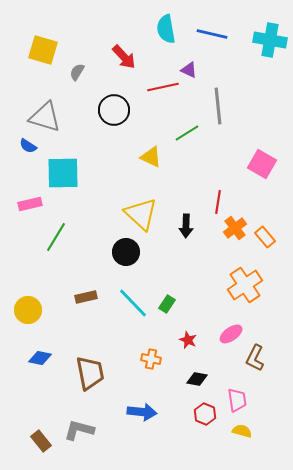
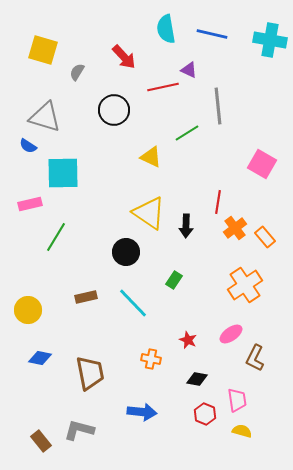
yellow triangle at (141, 214): moved 8 px right, 1 px up; rotated 9 degrees counterclockwise
green rectangle at (167, 304): moved 7 px right, 24 px up
